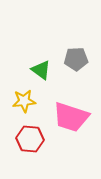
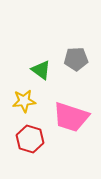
red hexagon: rotated 12 degrees clockwise
